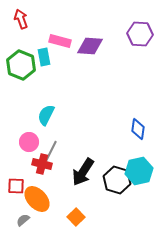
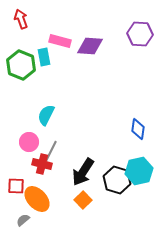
orange square: moved 7 px right, 17 px up
